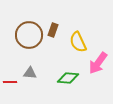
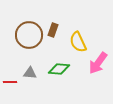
green diamond: moved 9 px left, 9 px up
